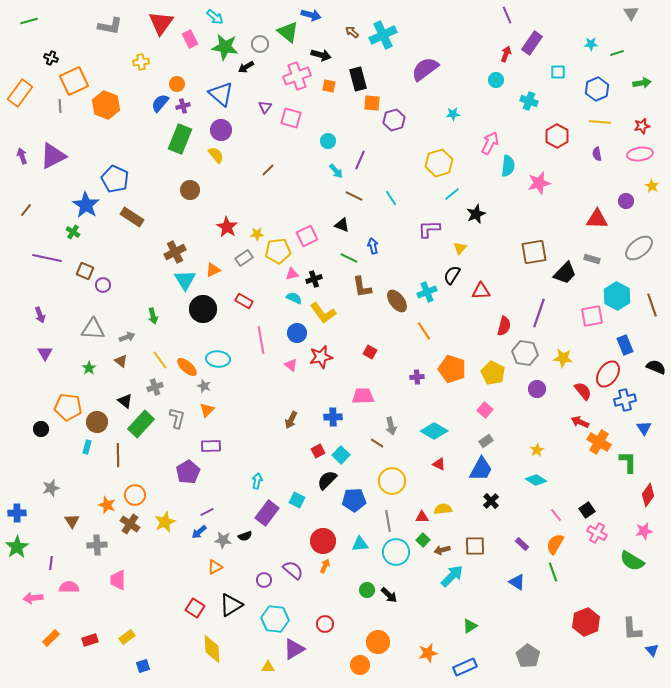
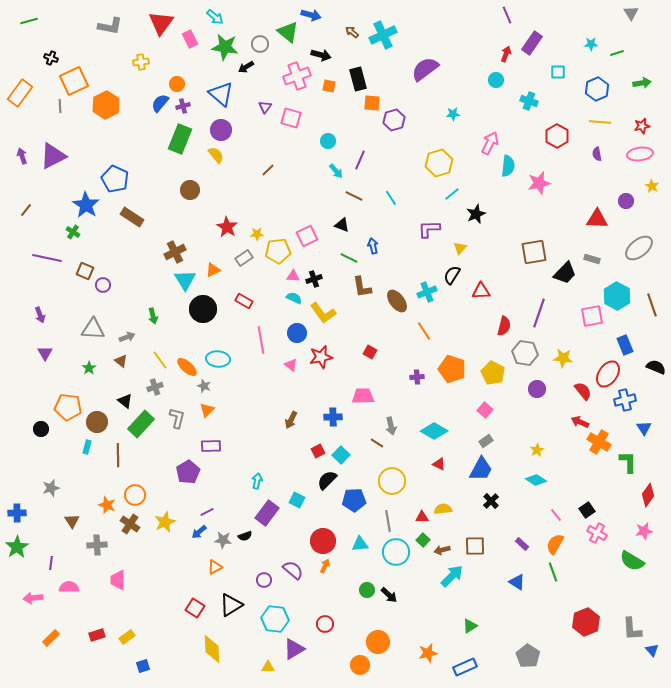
orange hexagon at (106, 105): rotated 12 degrees clockwise
pink triangle at (292, 274): moved 1 px right, 2 px down; rotated 16 degrees clockwise
red rectangle at (90, 640): moved 7 px right, 5 px up
